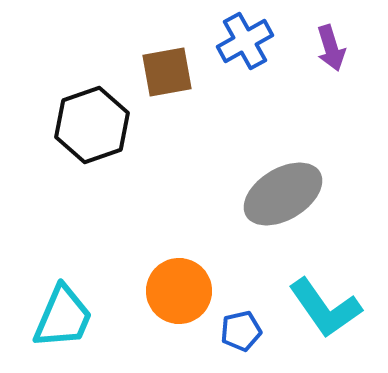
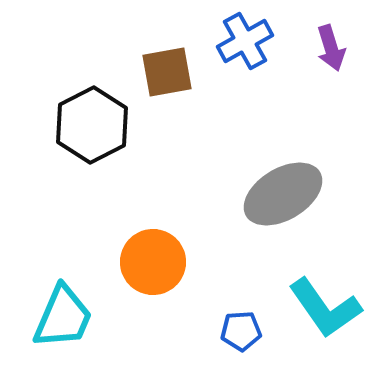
black hexagon: rotated 8 degrees counterclockwise
orange circle: moved 26 px left, 29 px up
blue pentagon: rotated 9 degrees clockwise
